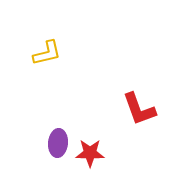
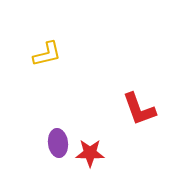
yellow L-shape: moved 1 px down
purple ellipse: rotated 12 degrees counterclockwise
